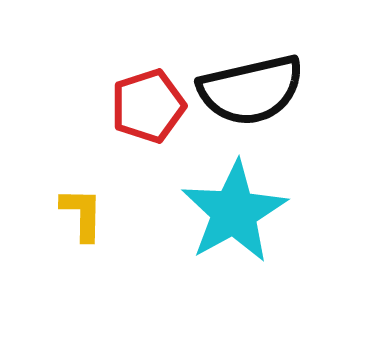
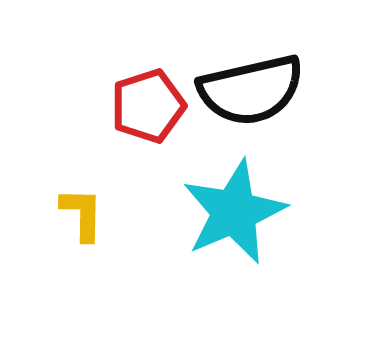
cyan star: rotated 6 degrees clockwise
